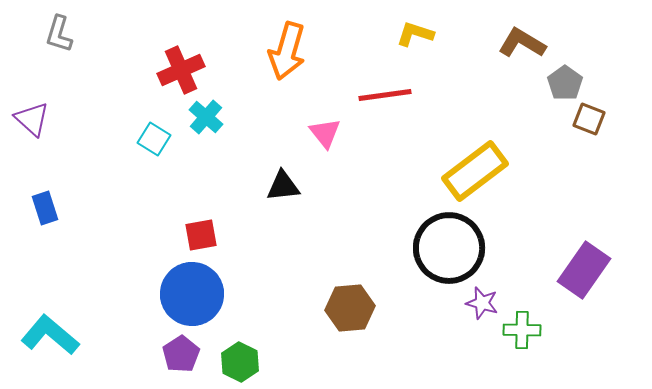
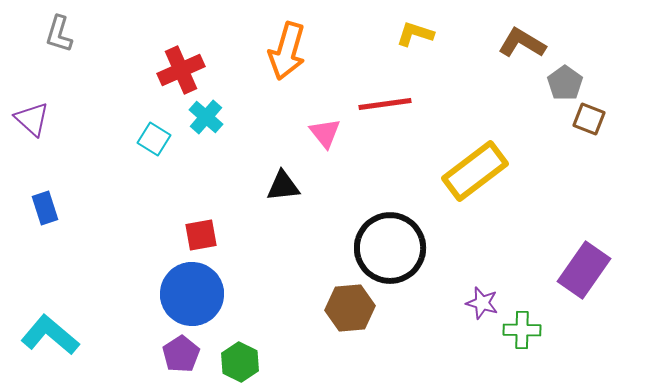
red line: moved 9 px down
black circle: moved 59 px left
